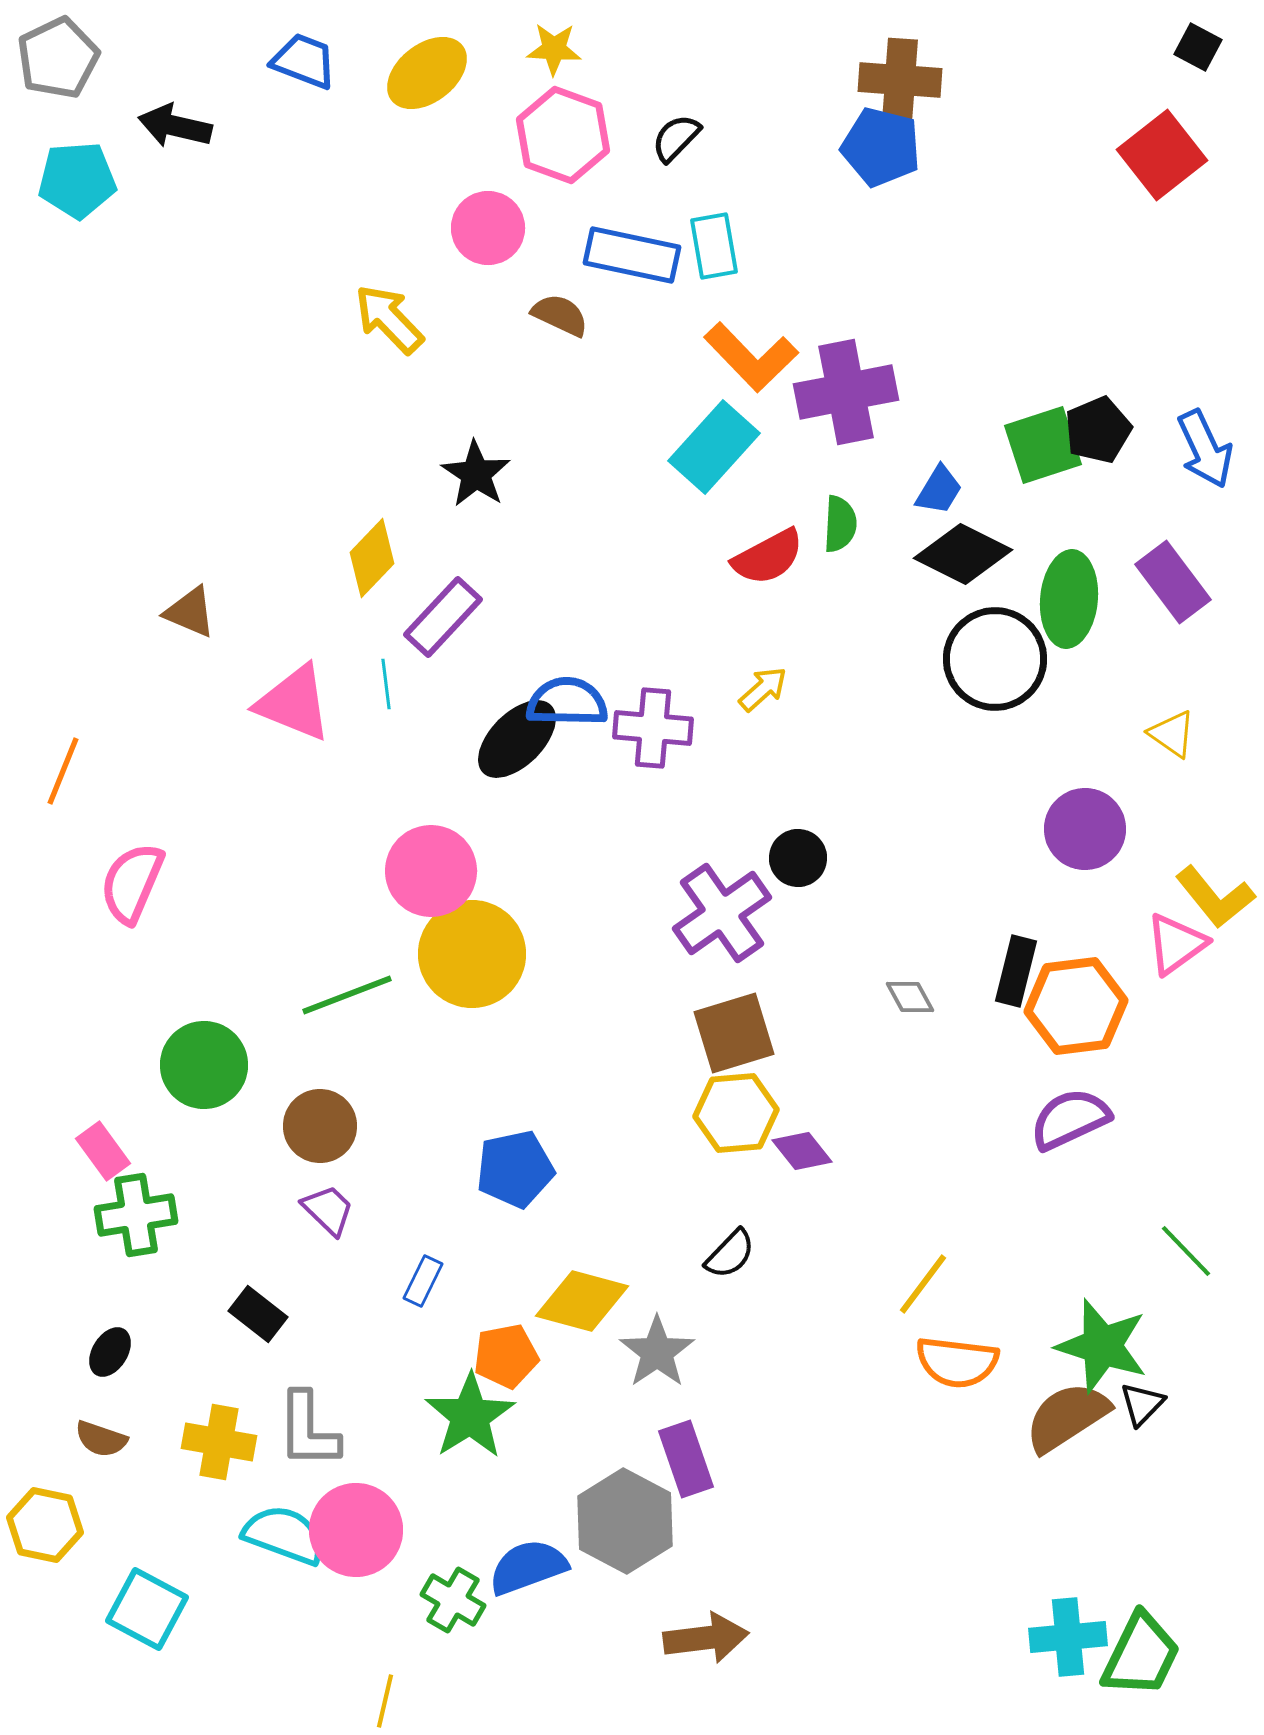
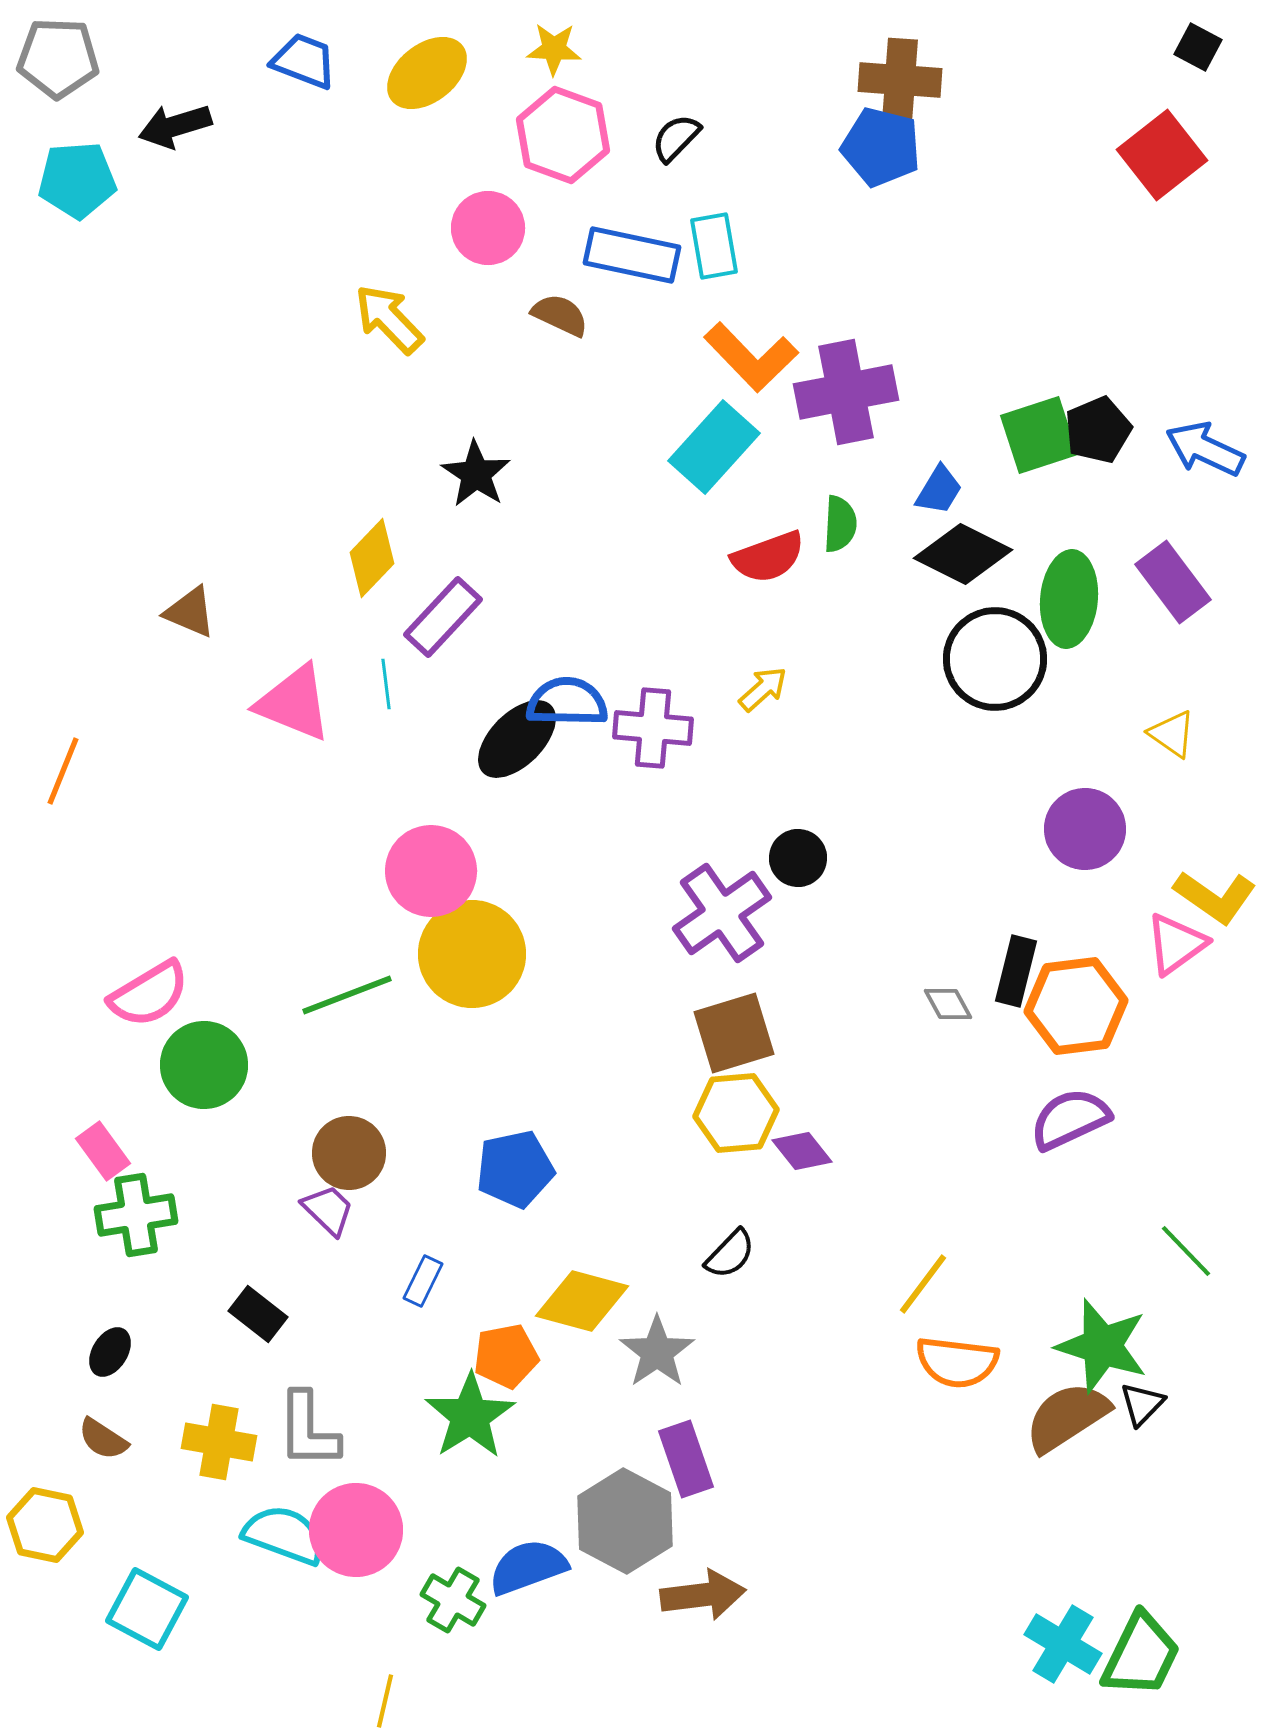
gray pentagon at (58, 58): rotated 28 degrees clockwise
black arrow at (175, 126): rotated 30 degrees counterclockwise
green square at (1043, 445): moved 4 px left, 10 px up
blue arrow at (1205, 449): rotated 140 degrees clockwise
red semicircle at (768, 557): rotated 8 degrees clockwise
pink semicircle at (132, 883): moved 17 px right, 111 px down; rotated 144 degrees counterclockwise
yellow L-shape at (1215, 897): rotated 16 degrees counterclockwise
gray diamond at (910, 997): moved 38 px right, 7 px down
brown circle at (320, 1126): moved 29 px right, 27 px down
brown semicircle at (101, 1439): moved 2 px right; rotated 14 degrees clockwise
cyan cross at (1068, 1637): moved 5 px left, 7 px down; rotated 36 degrees clockwise
brown arrow at (706, 1638): moved 3 px left, 43 px up
